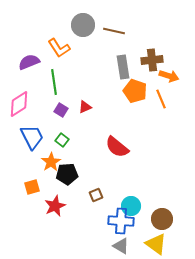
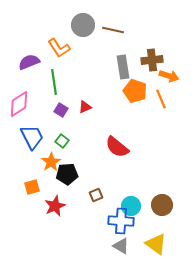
brown line: moved 1 px left, 1 px up
green square: moved 1 px down
brown circle: moved 14 px up
